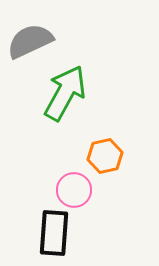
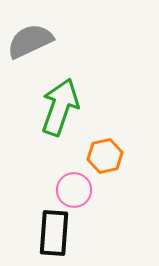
green arrow: moved 5 px left, 14 px down; rotated 10 degrees counterclockwise
